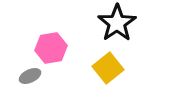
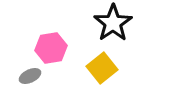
black star: moved 4 px left
yellow square: moved 6 px left
